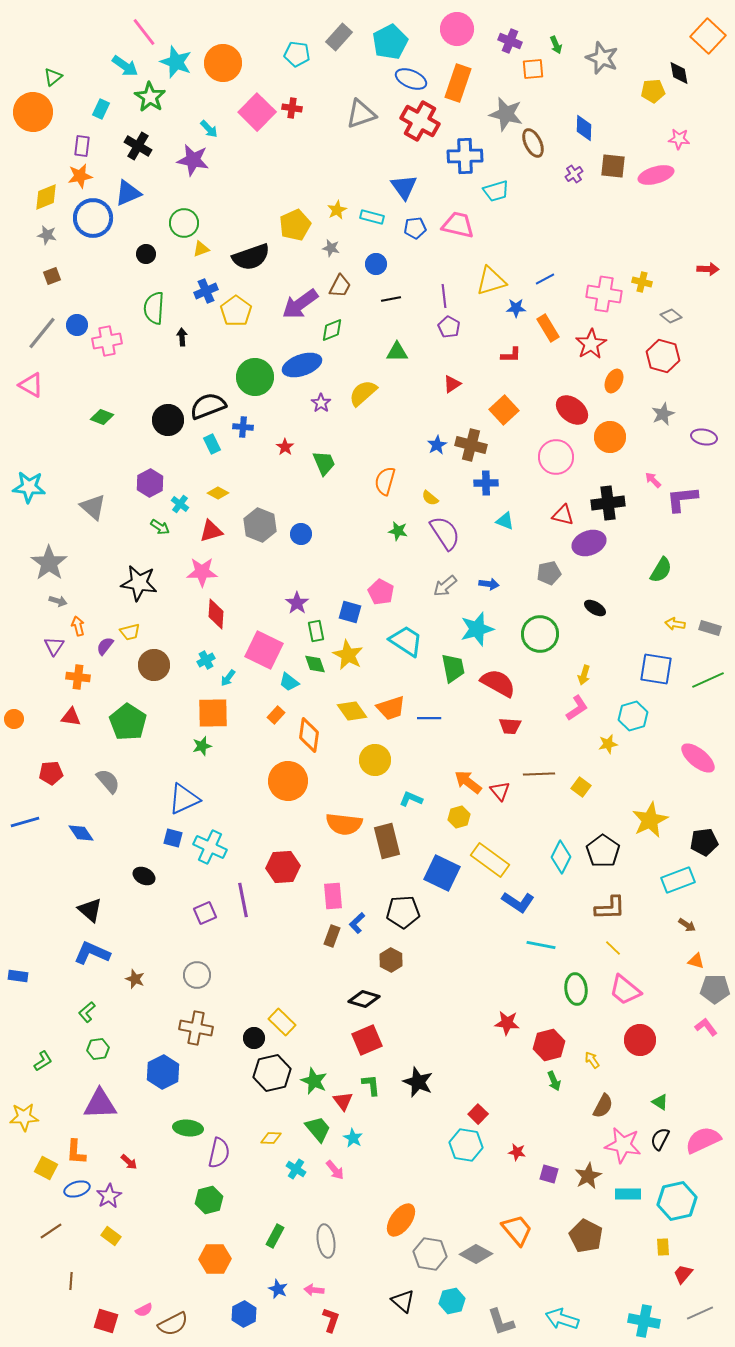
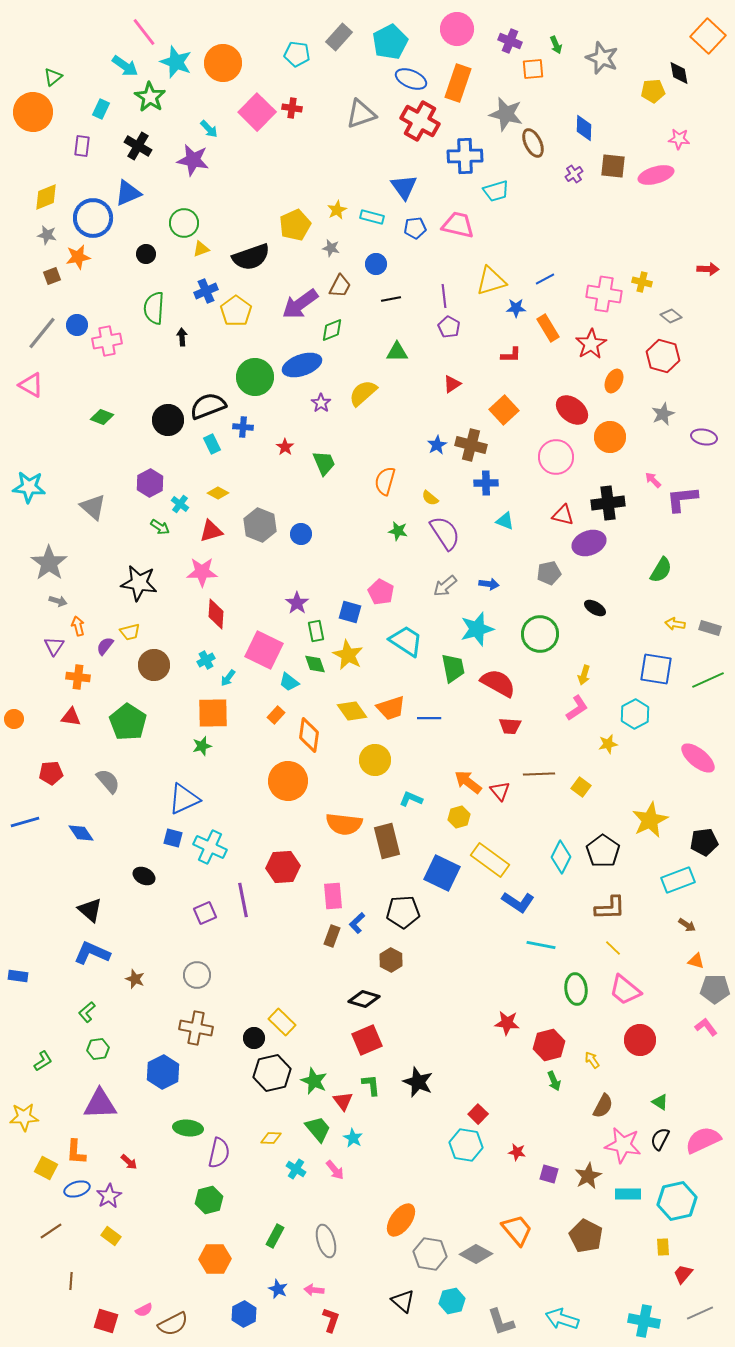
orange star at (80, 176): moved 2 px left, 81 px down
cyan hexagon at (633, 716): moved 2 px right, 2 px up; rotated 12 degrees counterclockwise
gray ellipse at (326, 1241): rotated 8 degrees counterclockwise
